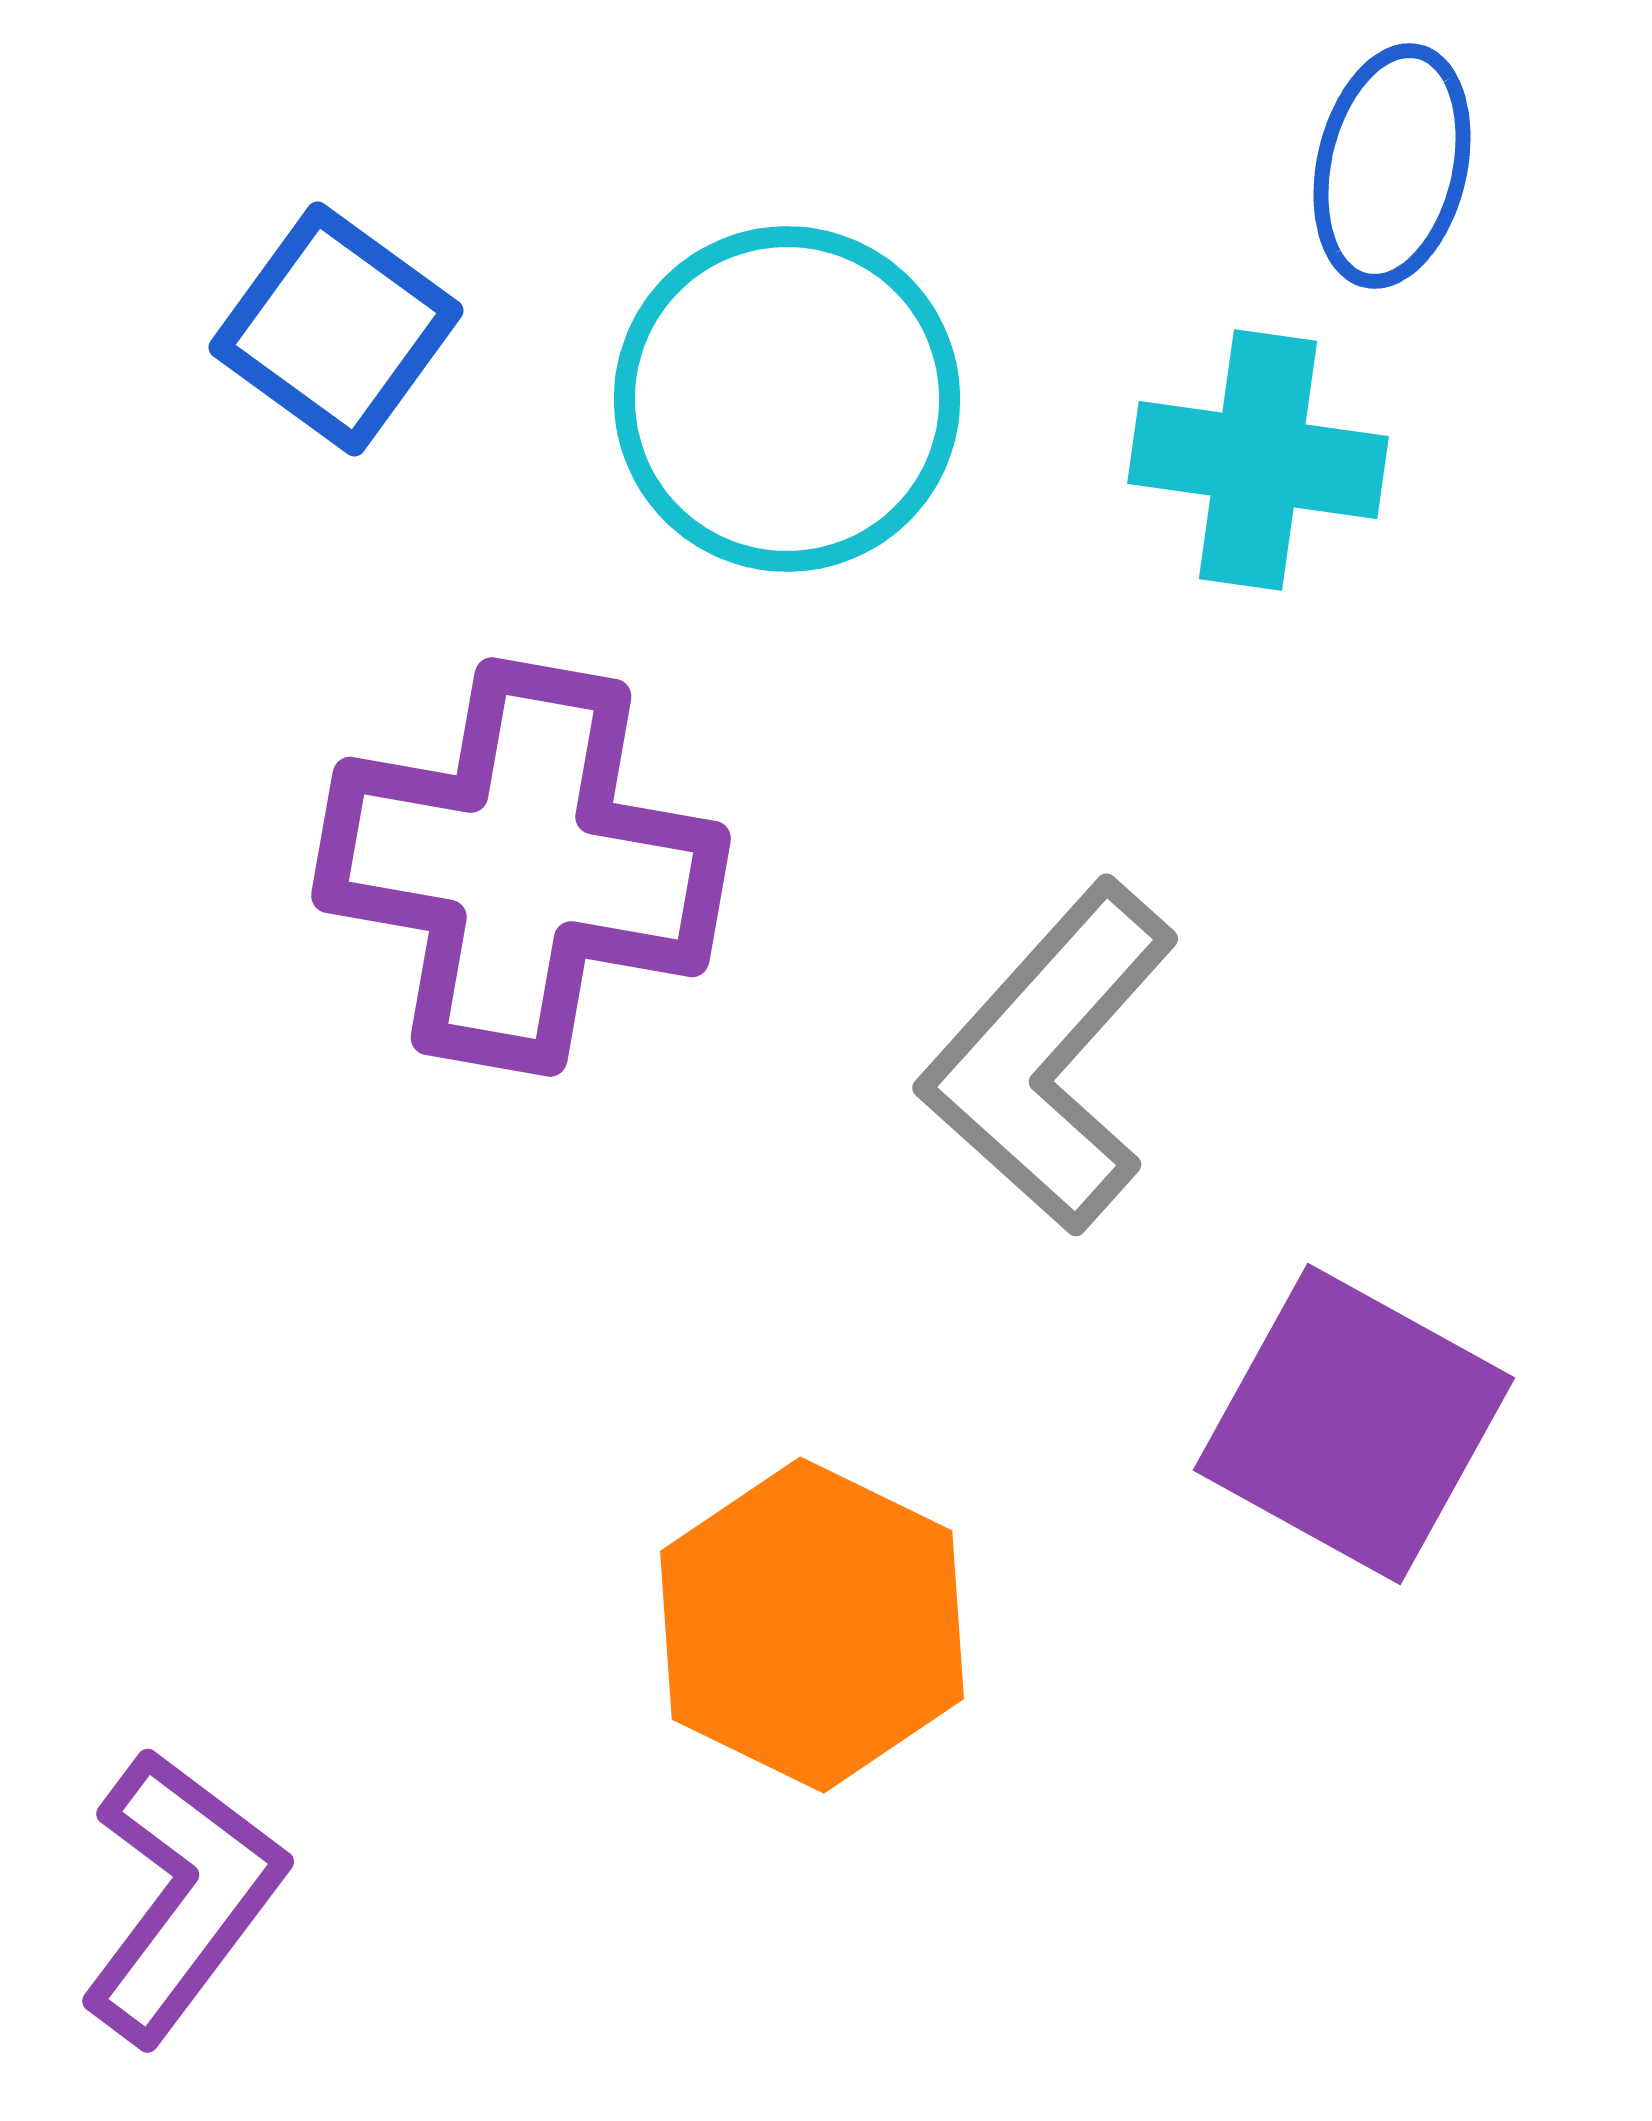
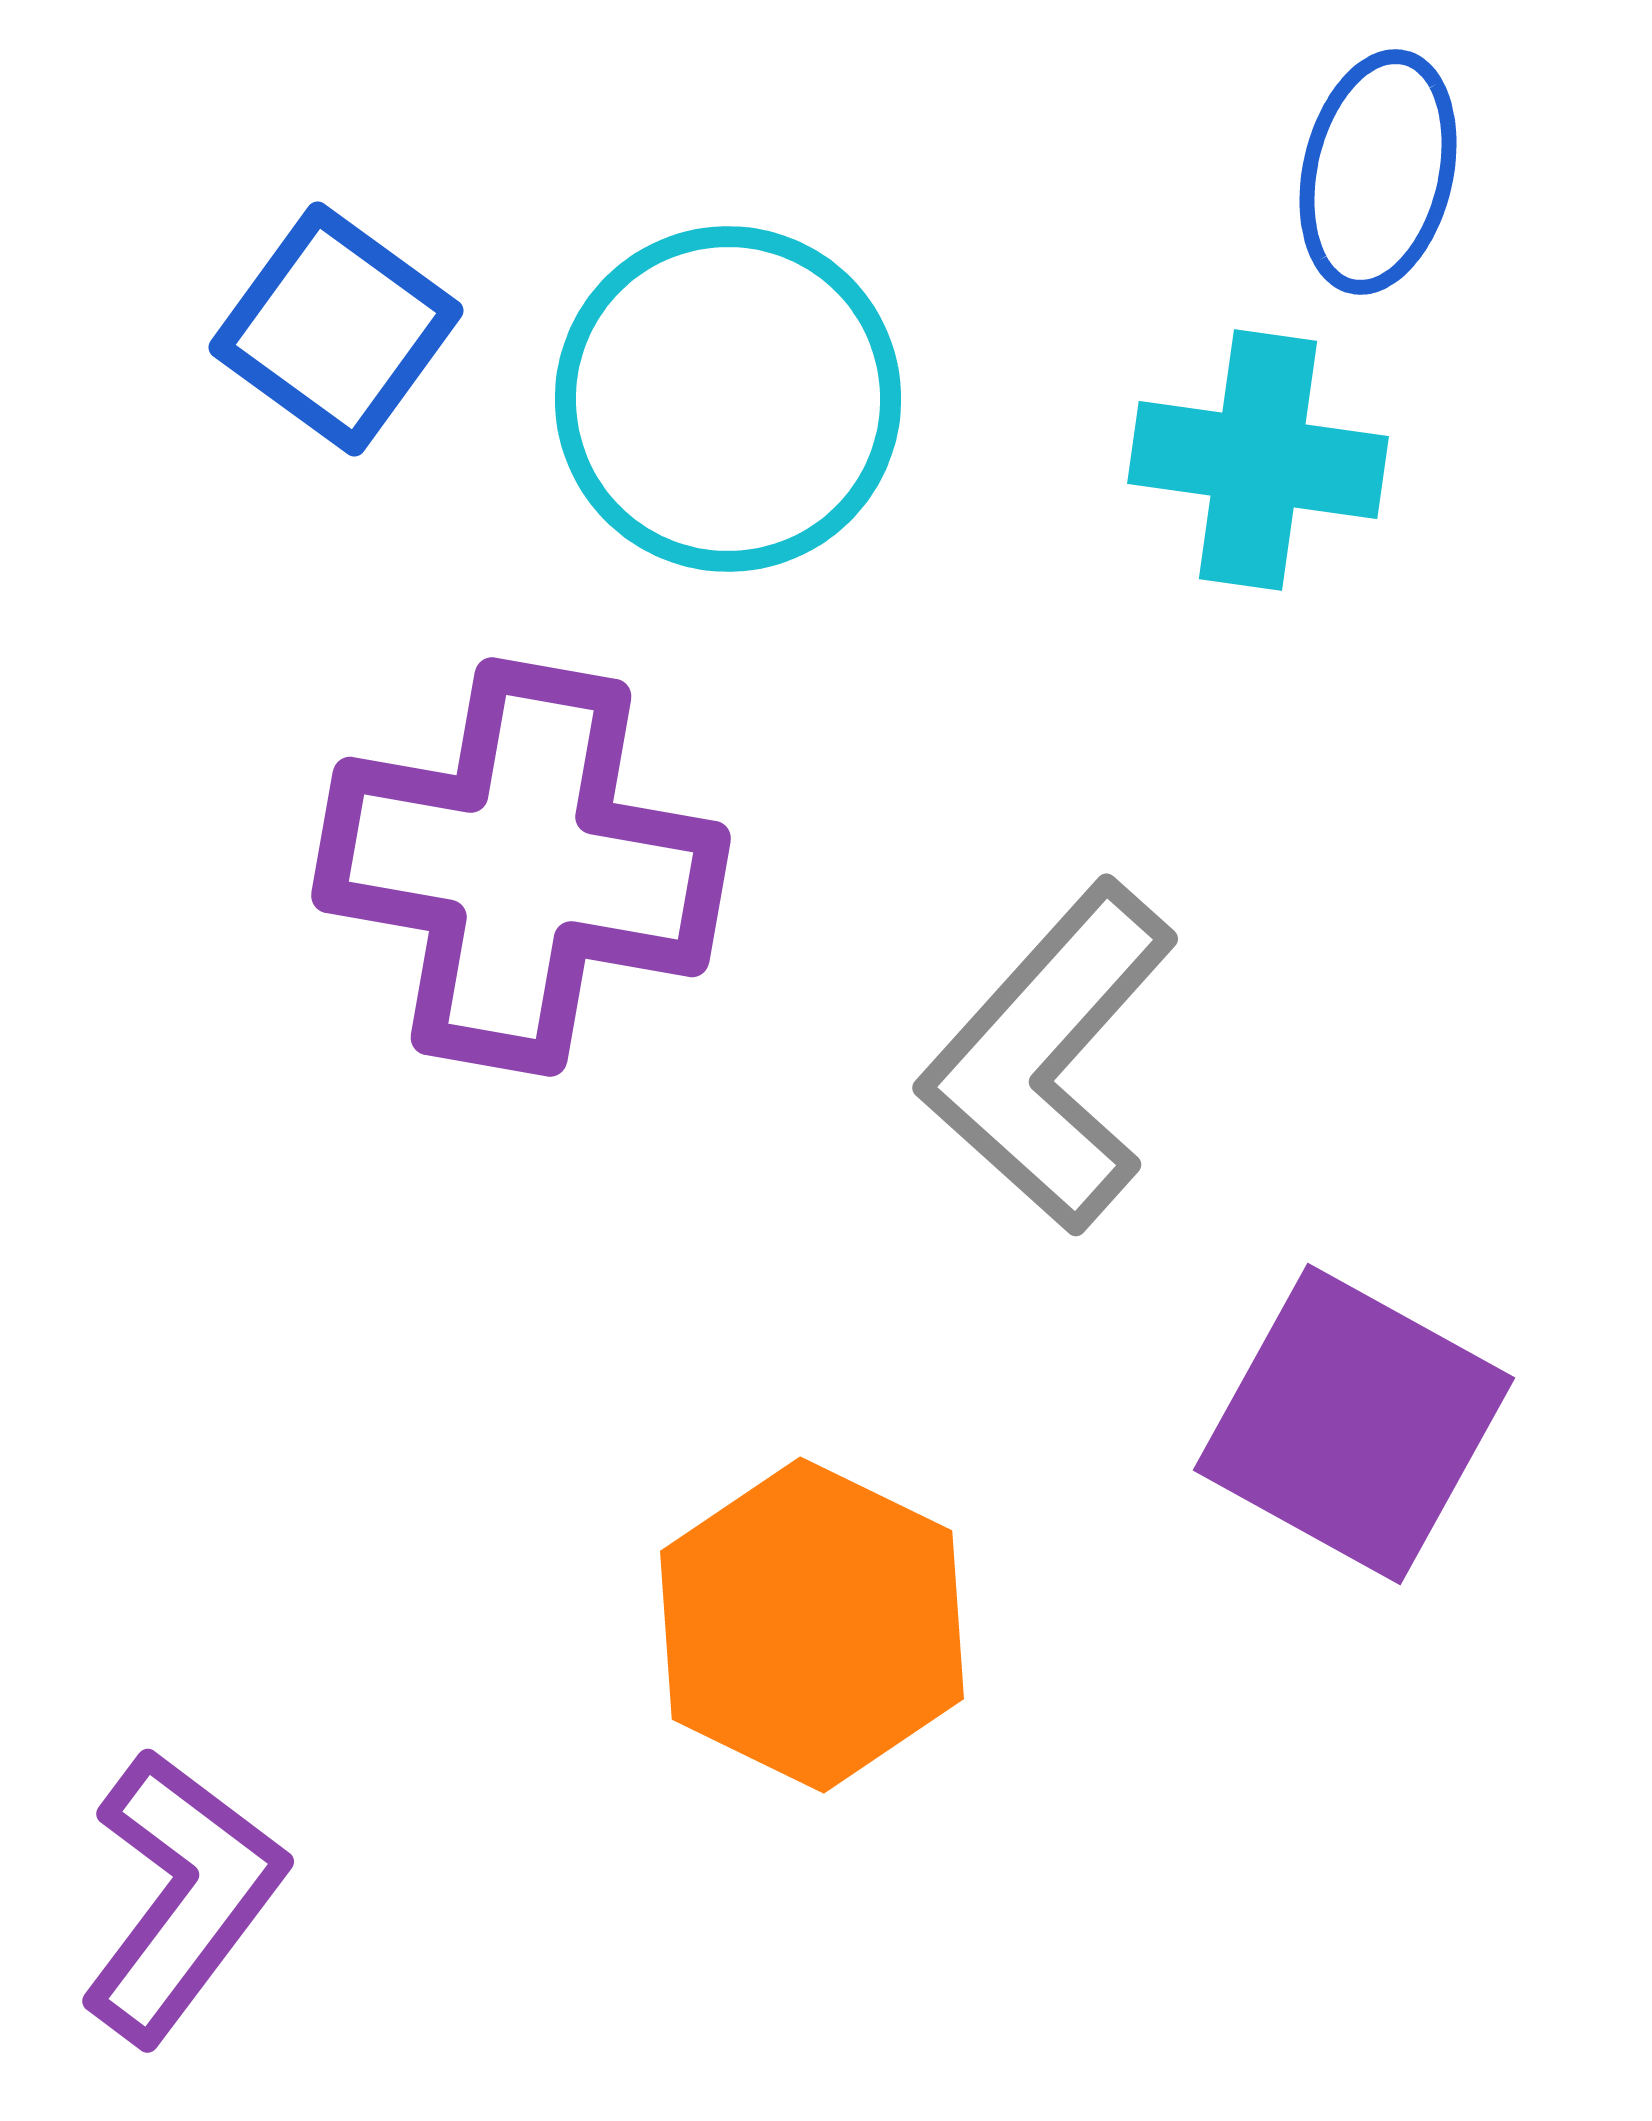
blue ellipse: moved 14 px left, 6 px down
cyan circle: moved 59 px left
